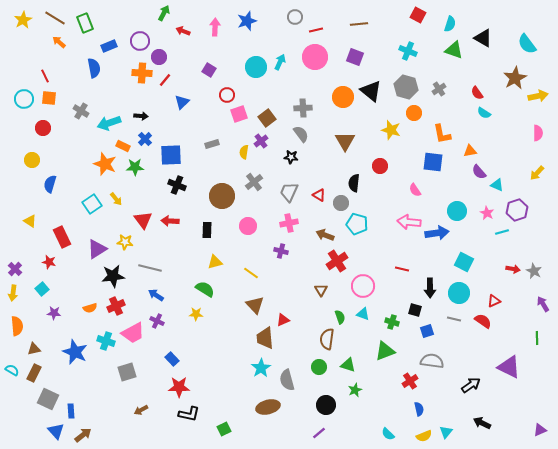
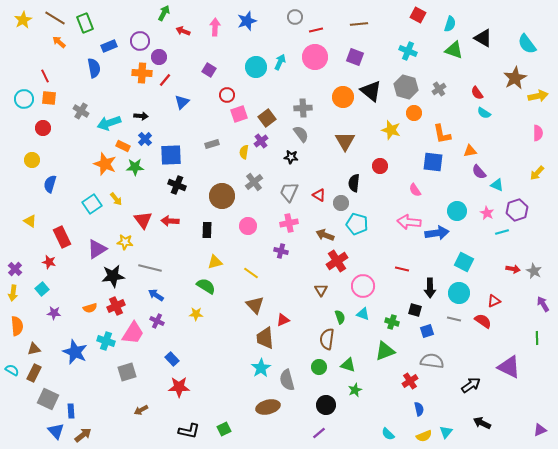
green semicircle at (205, 289): moved 1 px right, 3 px up
pink trapezoid at (133, 333): rotated 30 degrees counterclockwise
black L-shape at (189, 414): moved 17 px down
